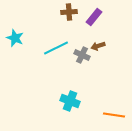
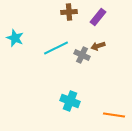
purple rectangle: moved 4 px right
